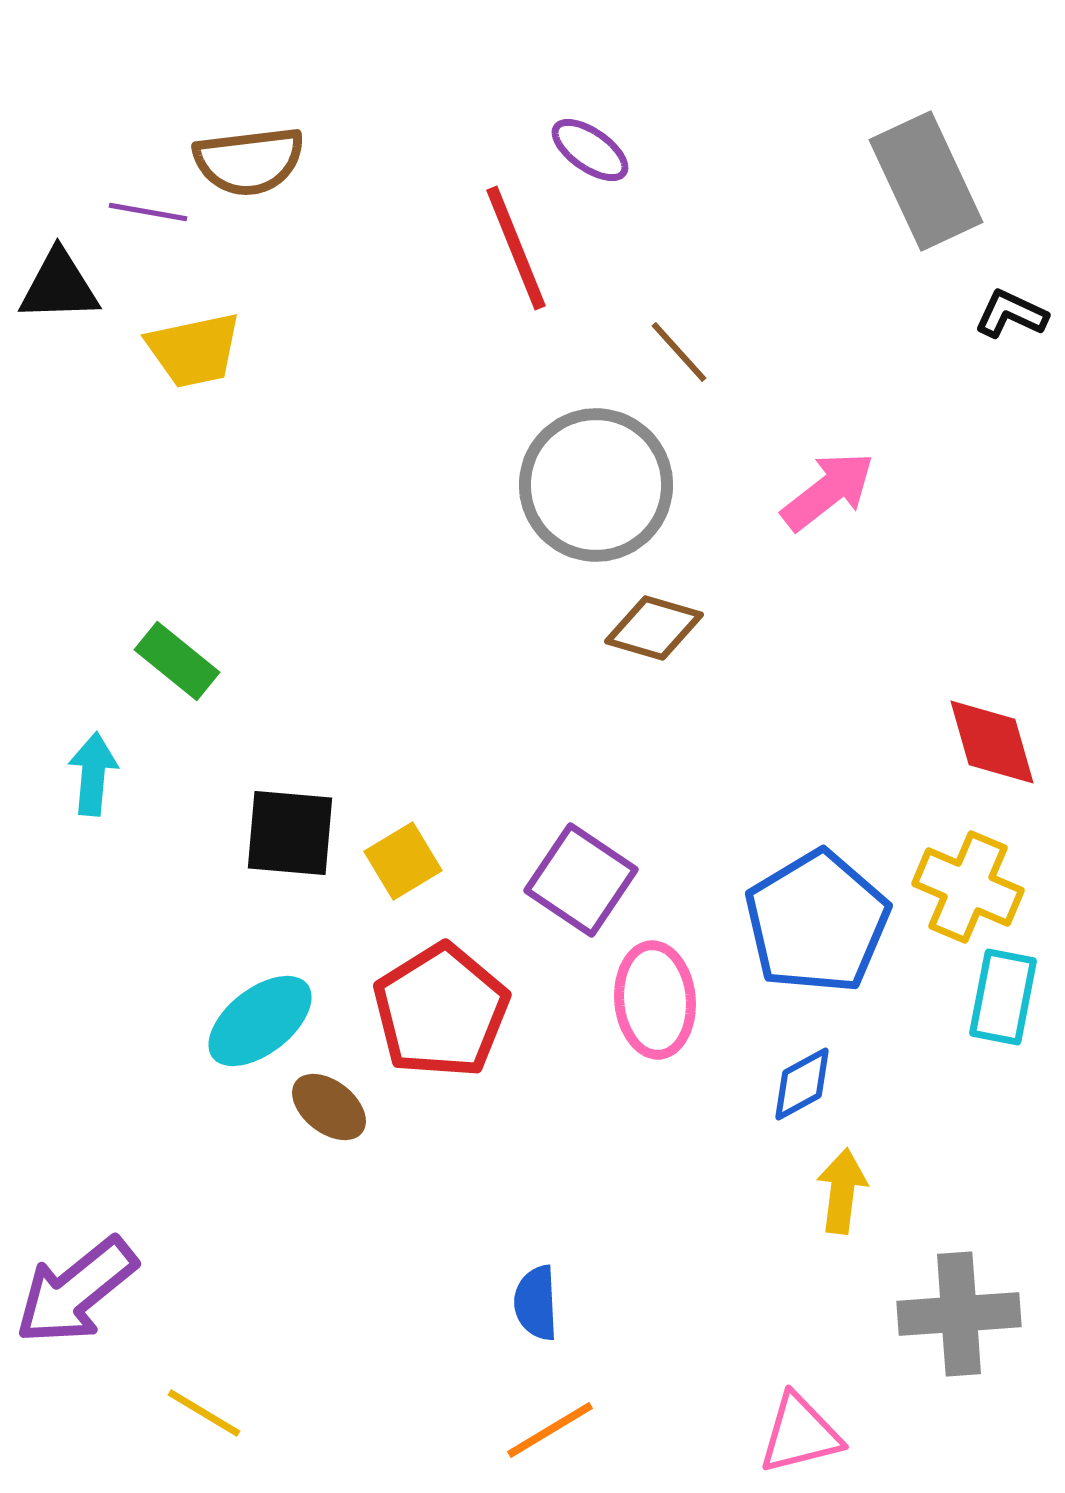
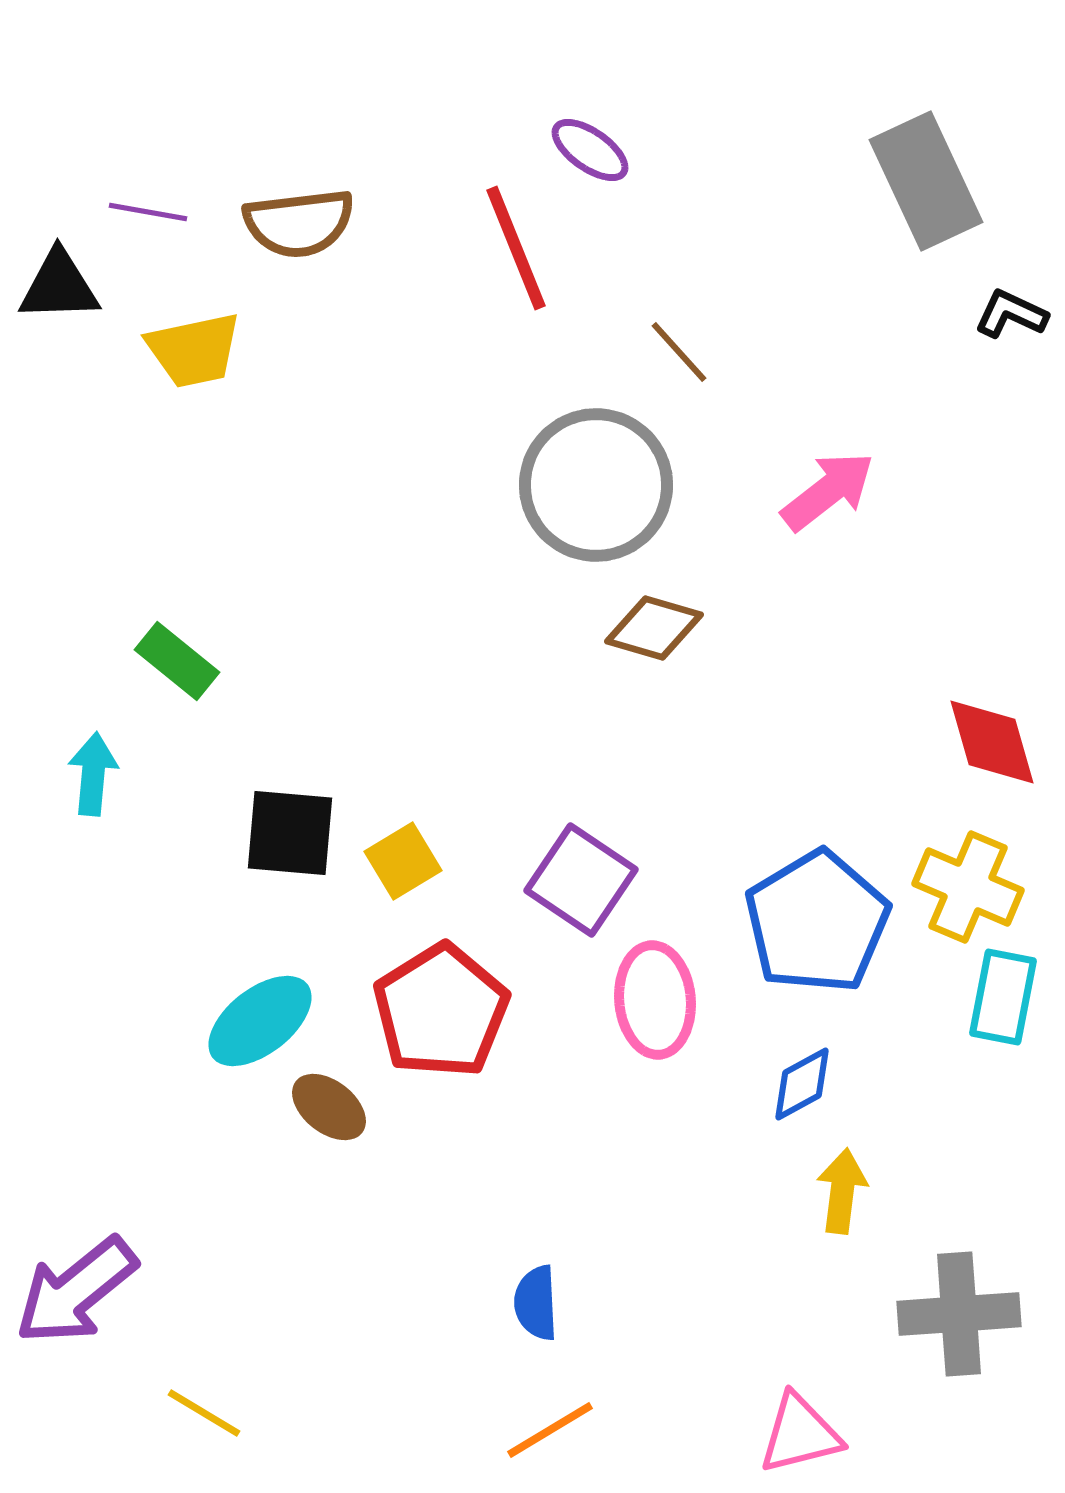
brown semicircle: moved 50 px right, 62 px down
